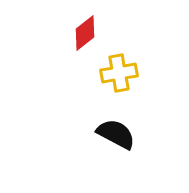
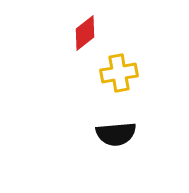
black semicircle: rotated 147 degrees clockwise
